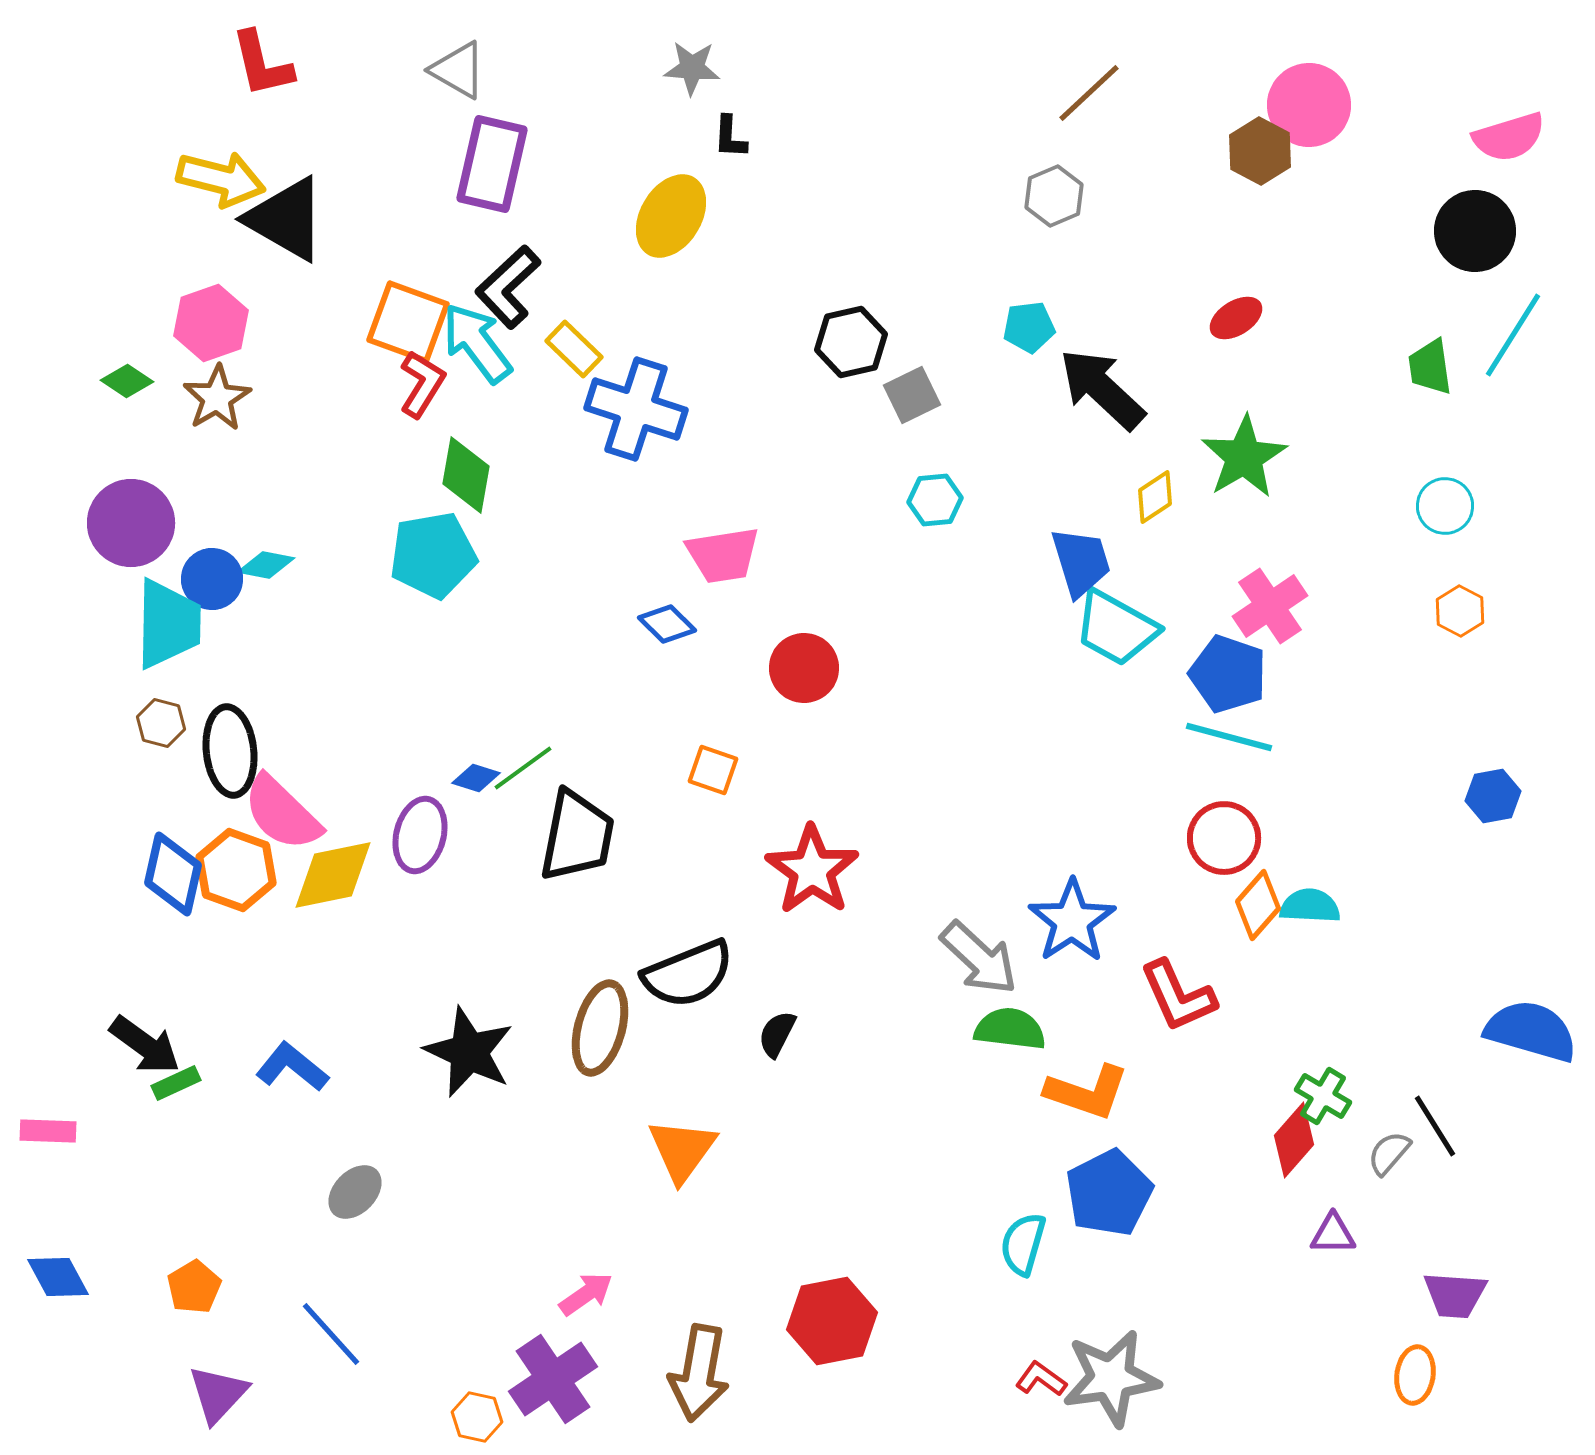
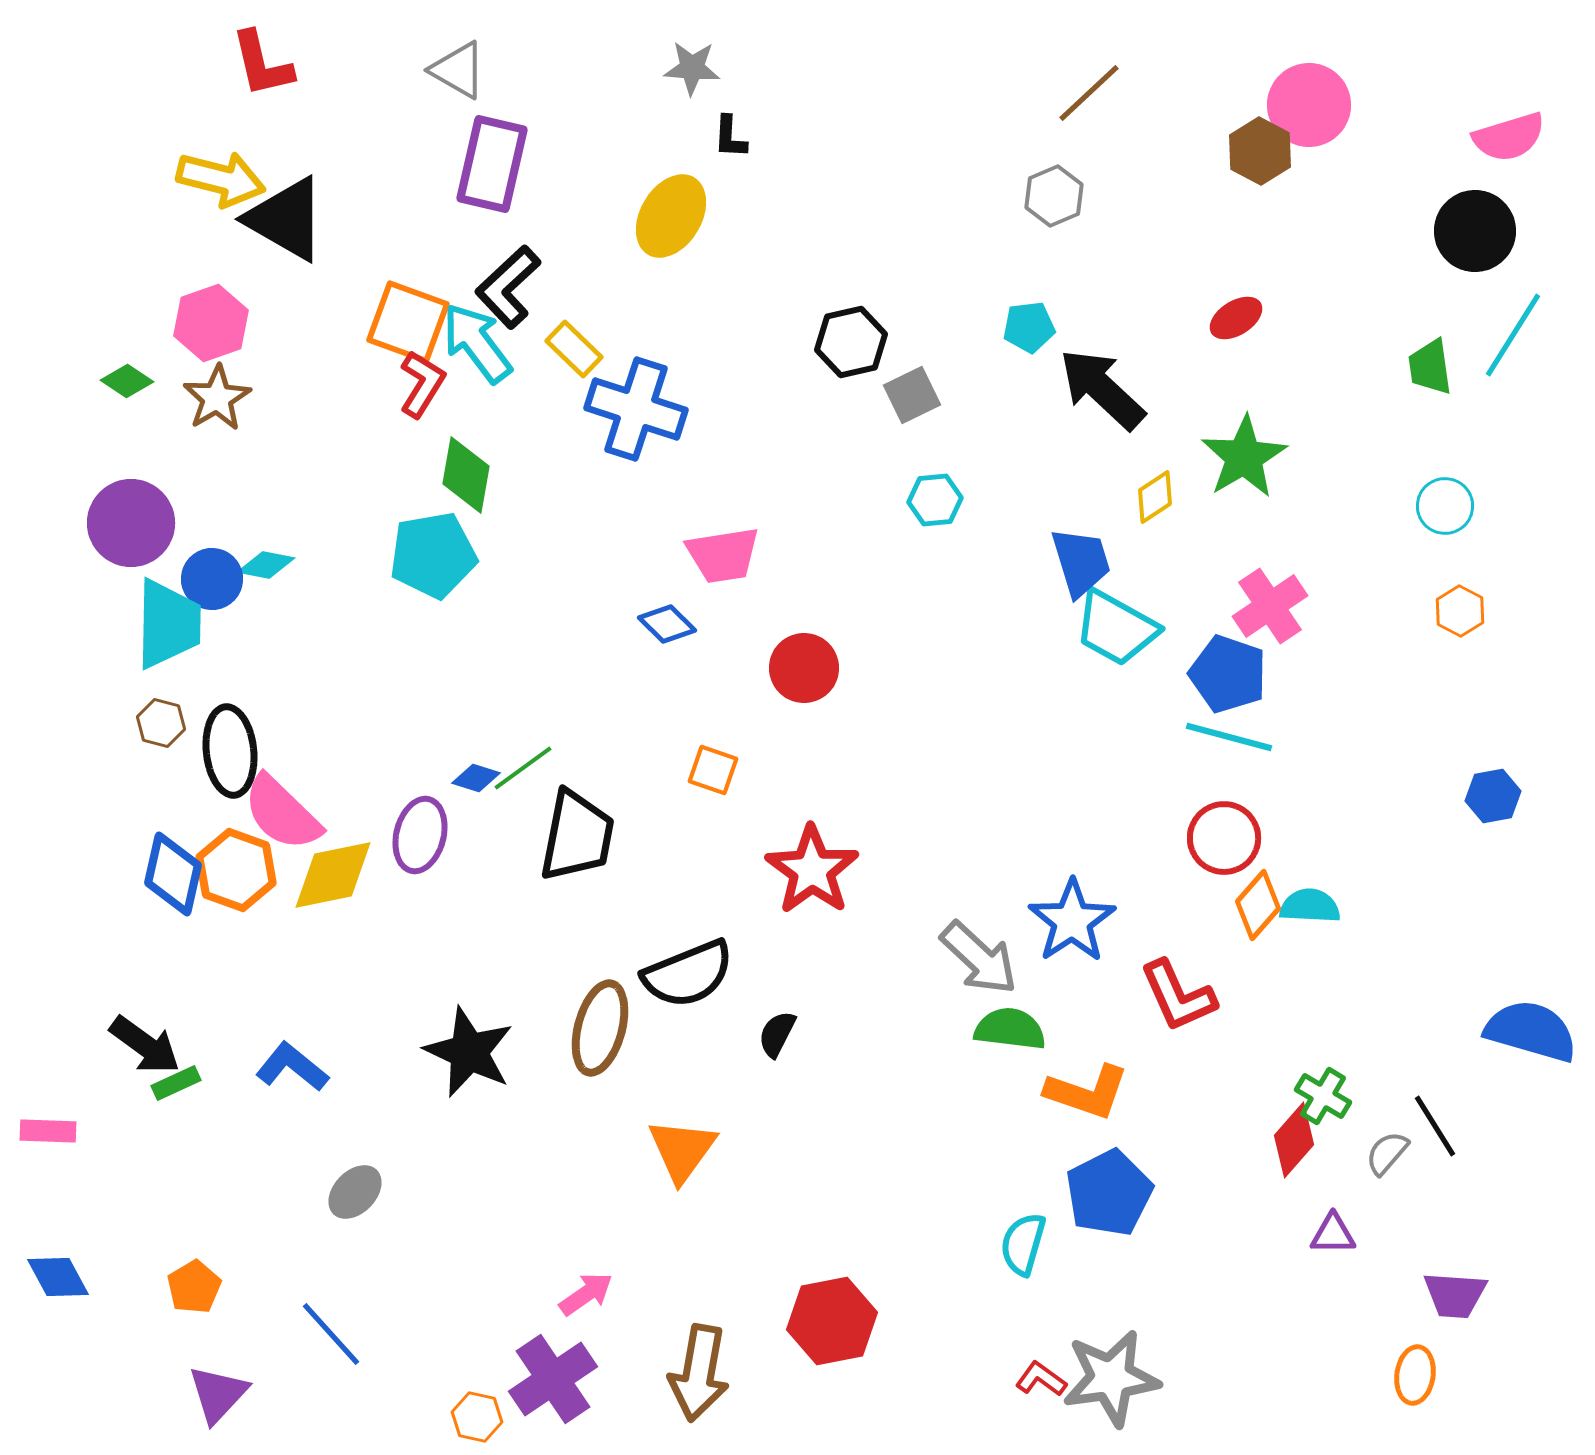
gray semicircle at (1389, 1153): moved 2 px left
